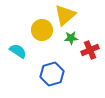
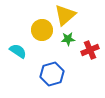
green star: moved 3 px left, 1 px down
